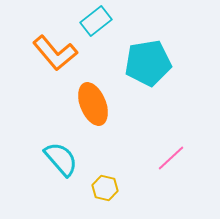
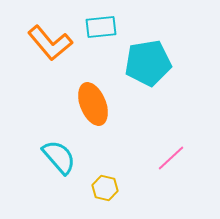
cyan rectangle: moved 5 px right, 6 px down; rotated 32 degrees clockwise
orange L-shape: moved 5 px left, 10 px up
cyan semicircle: moved 2 px left, 2 px up
